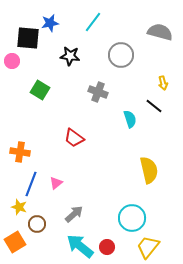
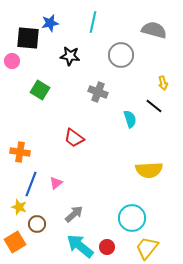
cyan line: rotated 25 degrees counterclockwise
gray semicircle: moved 6 px left, 2 px up
yellow semicircle: rotated 100 degrees clockwise
yellow trapezoid: moved 1 px left, 1 px down
